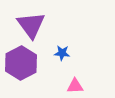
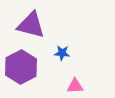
purple triangle: rotated 40 degrees counterclockwise
purple hexagon: moved 4 px down
